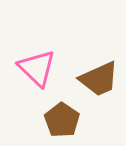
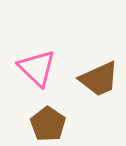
brown pentagon: moved 14 px left, 4 px down
